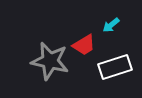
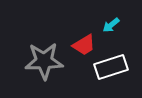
gray star: moved 6 px left; rotated 15 degrees counterclockwise
white rectangle: moved 4 px left
